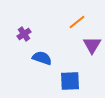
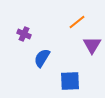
purple cross: rotated 32 degrees counterclockwise
blue semicircle: rotated 78 degrees counterclockwise
